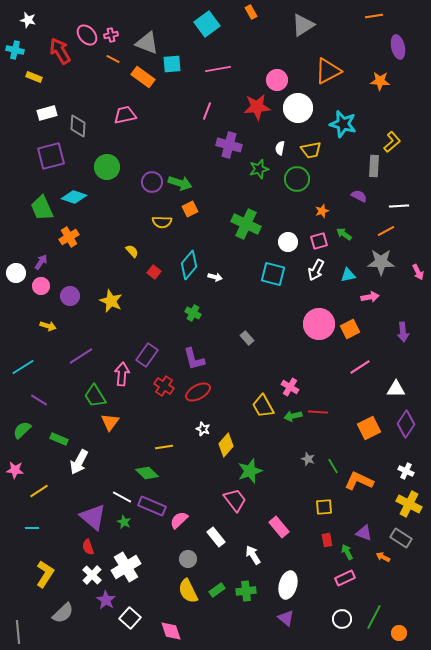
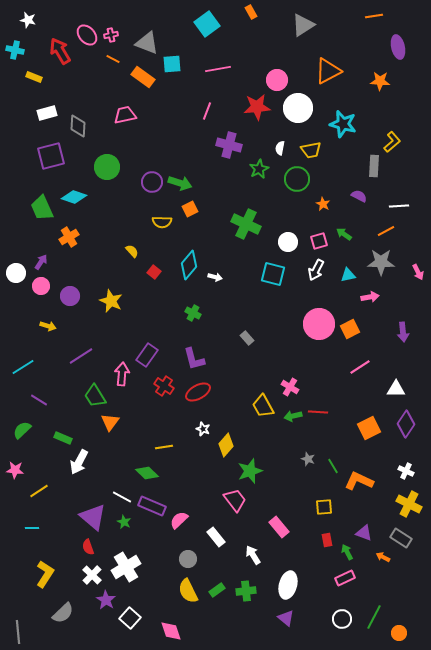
green star at (259, 169): rotated 12 degrees counterclockwise
orange star at (322, 211): moved 1 px right, 7 px up; rotated 24 degrees counterclockwise
green rectangle at (59, 439): moved 4 px right, 1 px up
